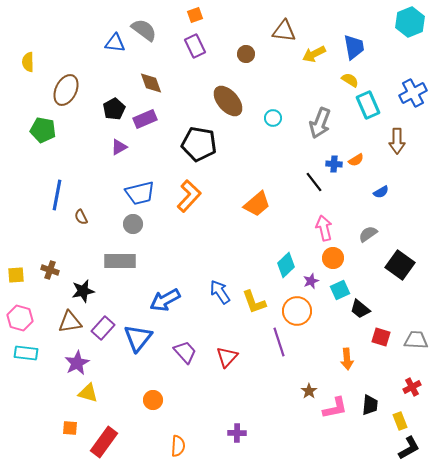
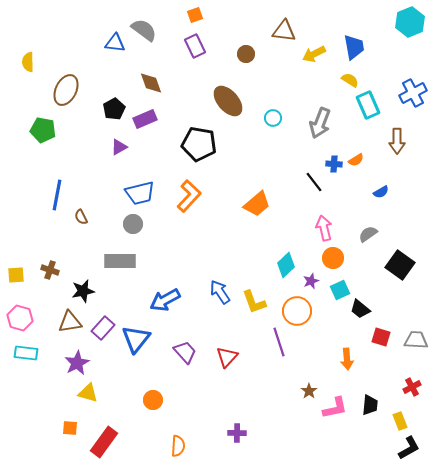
blue triangle at (138, 338): moved 2 px left, 1 px down
